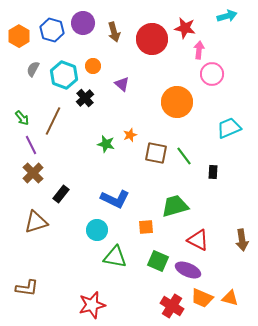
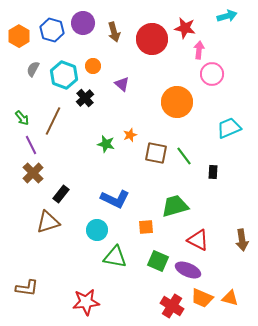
brown triangle at (36, 222): moved 12 px right
red star at (92, 305): moved 6 px left, 3 px up; rotated 8 degrees clockwise
